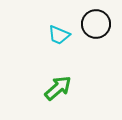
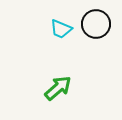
cyan trapezoid: moved 2 px right, 6 px up
